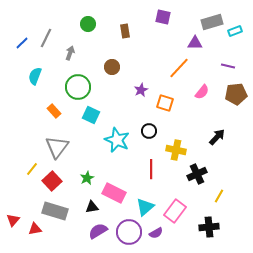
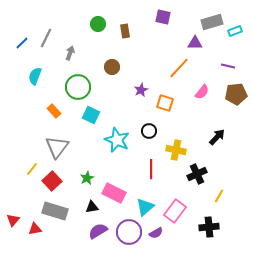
green circle at (88, 24): moved 10 px right
